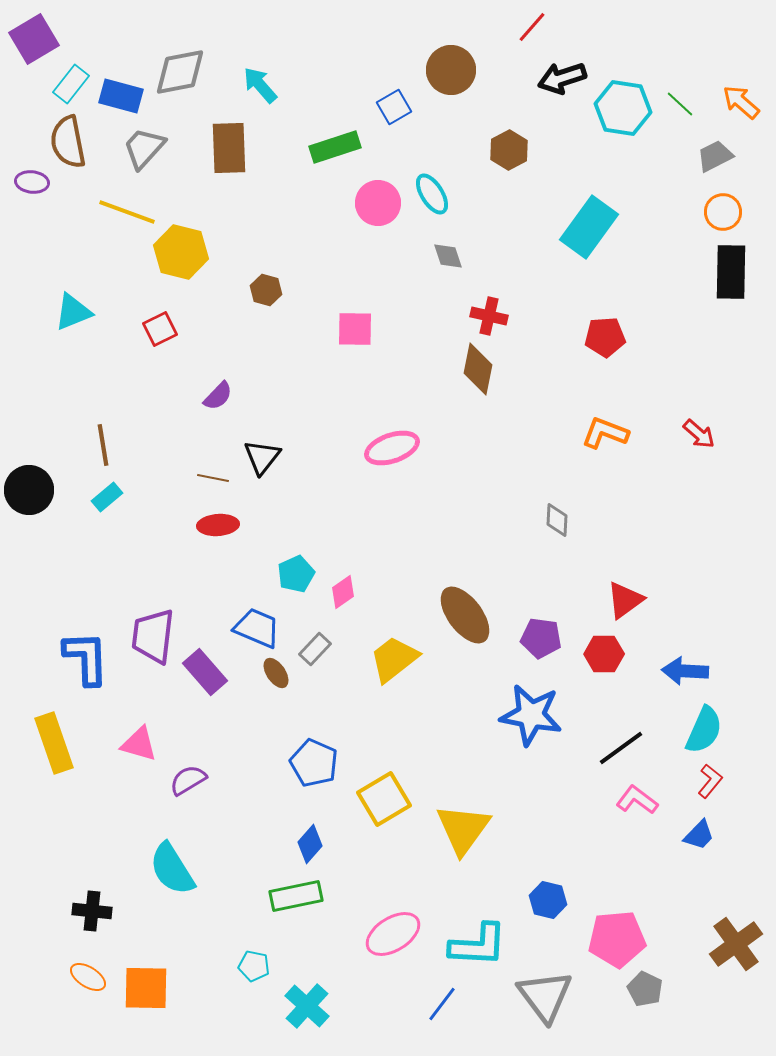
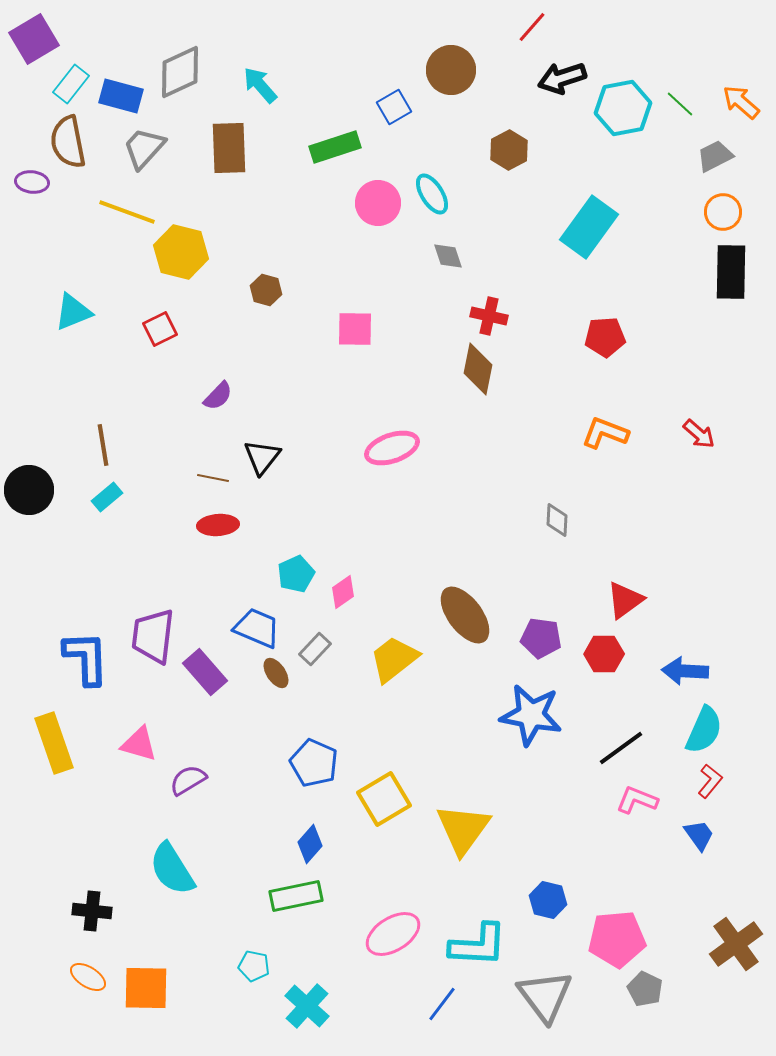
gray diamond at (180, 72): rotated 14 degrees counterclockwise
cyan hexagon at (623, 108): rotated 20 degrees counterclockwise
pink L-shape at (637, 800): rotated 15 degrees counterclockwise
blue trapezoid at (699, 835): rotated 80 degrees counterclockwise
